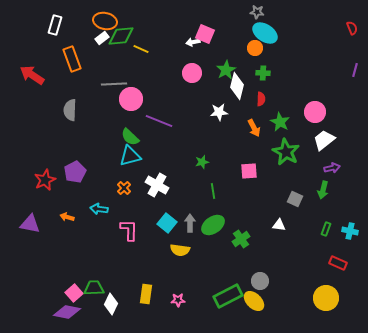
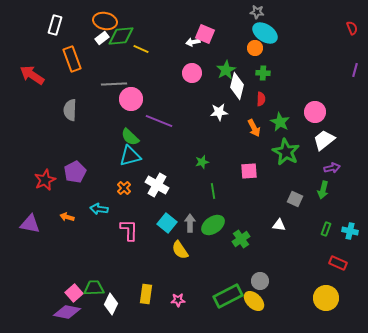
yellow semicircle at (180, 250): rotated 48 degrees clockwise
